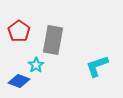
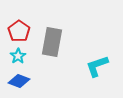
gray rectangle: moved 1 px left, 2 px down
cyan star: moved 18 px left, 9 px up
